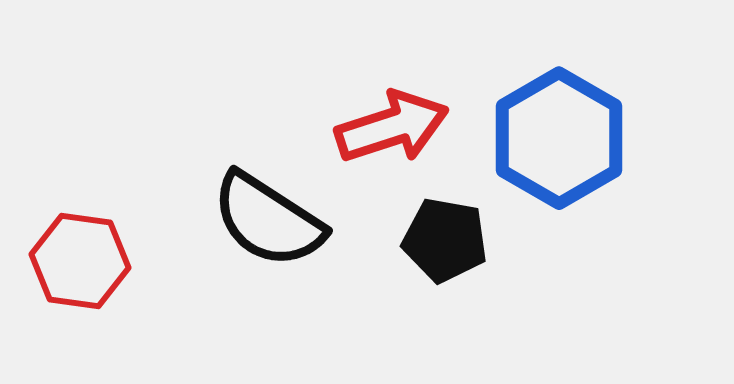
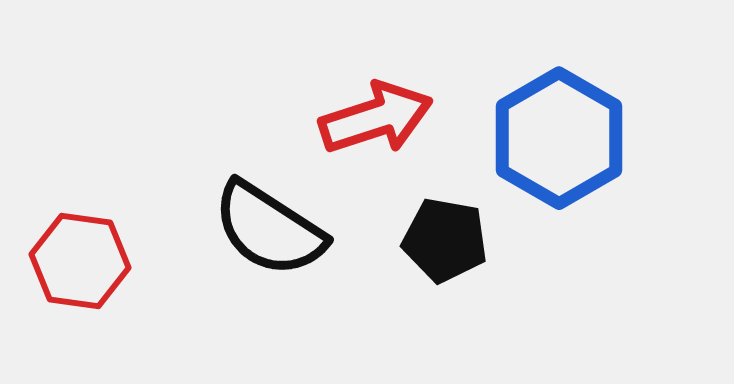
red arrow: moved 16 px left, 9 px up
black semicircle: moved 1 px right, 9 px down
